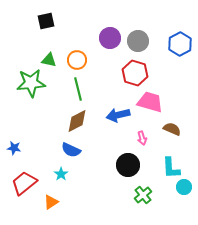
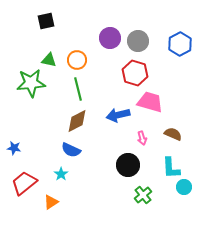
brown semicircle: moved 1 px right, 5 px down
